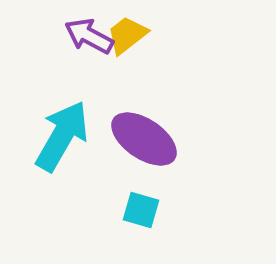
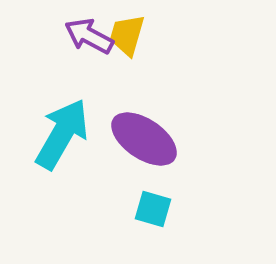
yellow trapezoid: rotated 36 degrees counterclockwise
cyan arrow: moved 2 px up
cyan square: moved 12 px right, 1 px up
